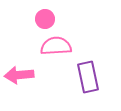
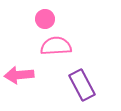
purple rectangle: moved 6 px left, 8 px down; rotated 16 degrees counterclockwise
